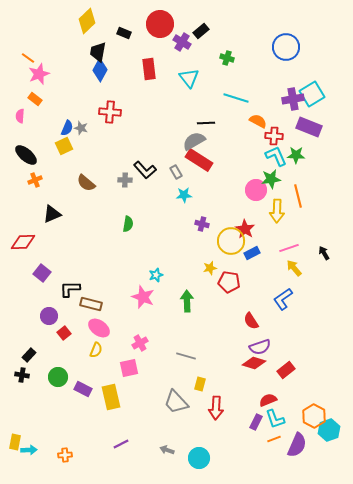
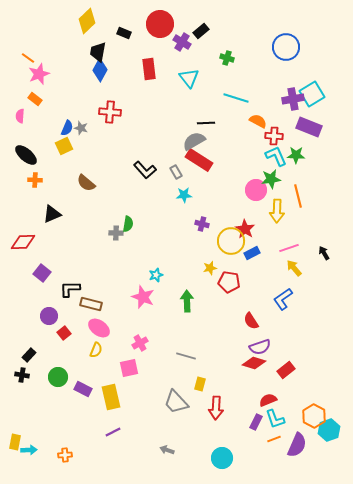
orange cross at (35, 180): rotated 24 degrees clockwise
gray cross at (125, 180): moved 9 px left, 53 px down
purple line at (121, 444): moved 8 px left, 12 px up
cyan circle at (199, 458): moved 23 px right
